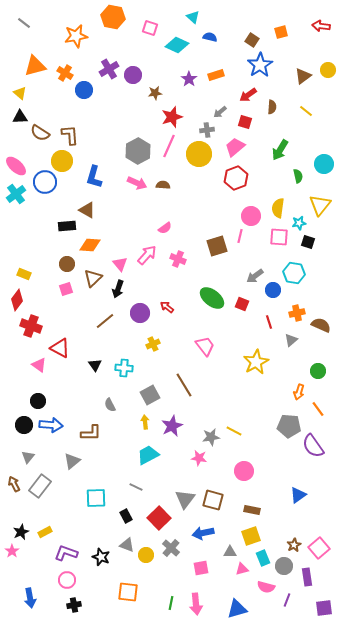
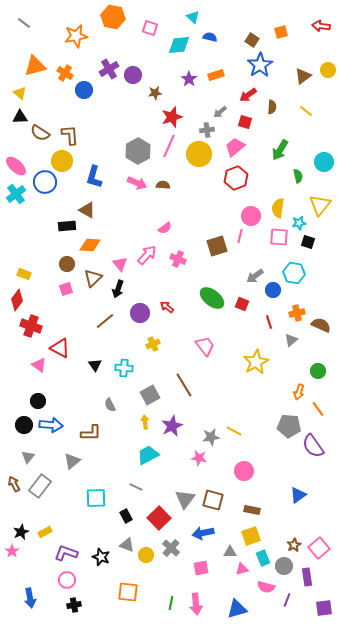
cyan diamond at (177, 45): moved 2 px right; rotated 30 degrees counterclockwise
cyan circle at (324, 164): moved 2 px up
